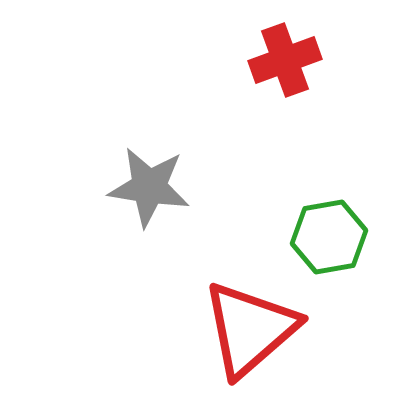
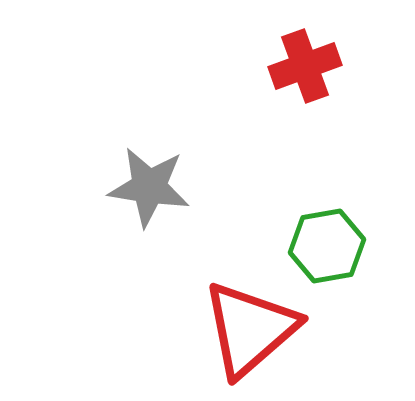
red cross: moved 20 px right, 6 px down
green hexagon: moved 2 px left, 9 px down
